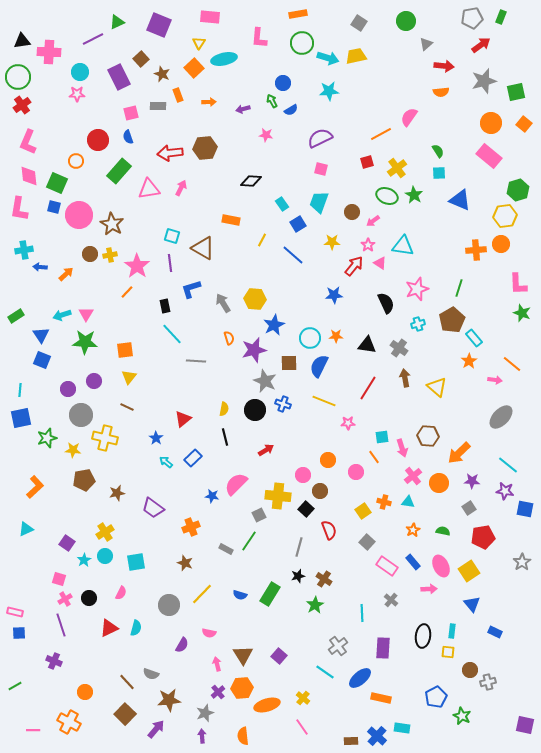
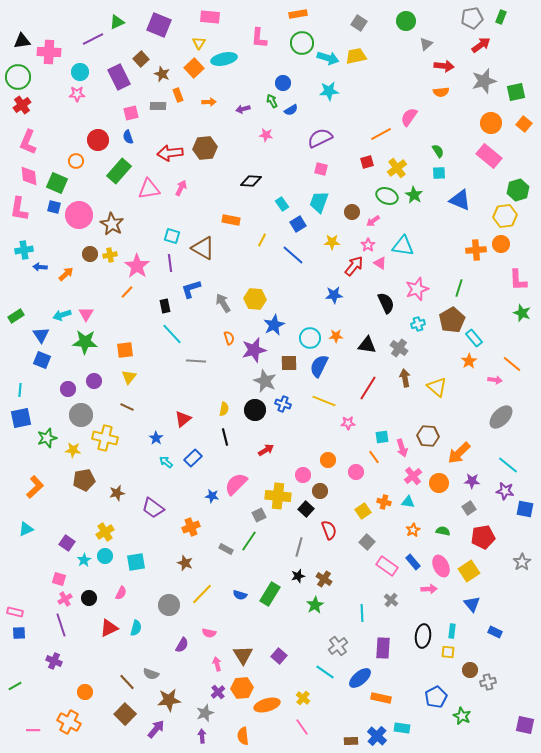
pink L-shape at (518, 284): moved 4 px up
